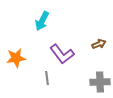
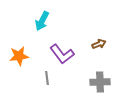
orange star: moved 3 px right, 2 px up
